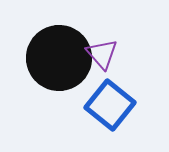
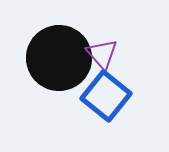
blue square: moved 4 px left, 9 px up
